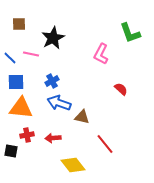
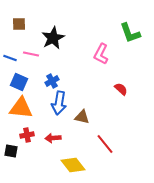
blue line: rotated 24 degrees counterclockwise
blue square: moved 3 px right; rotated 24 degrees clockwise
blue arrow: rotated 100 degrees counterclockwise
